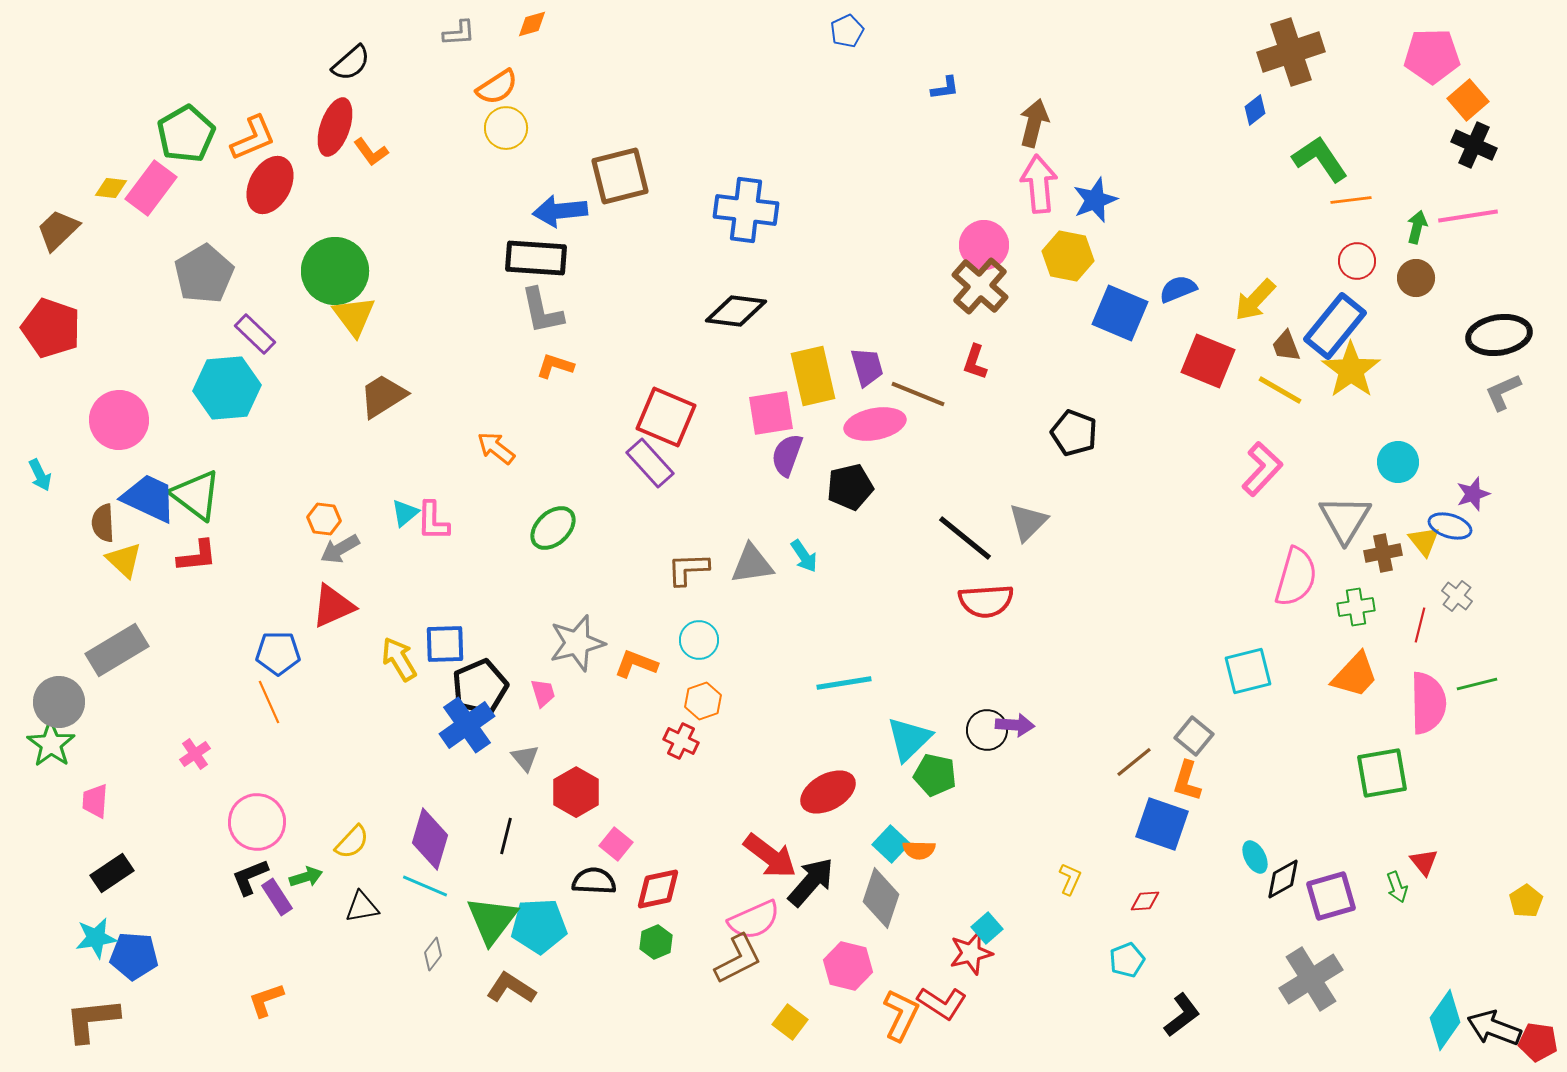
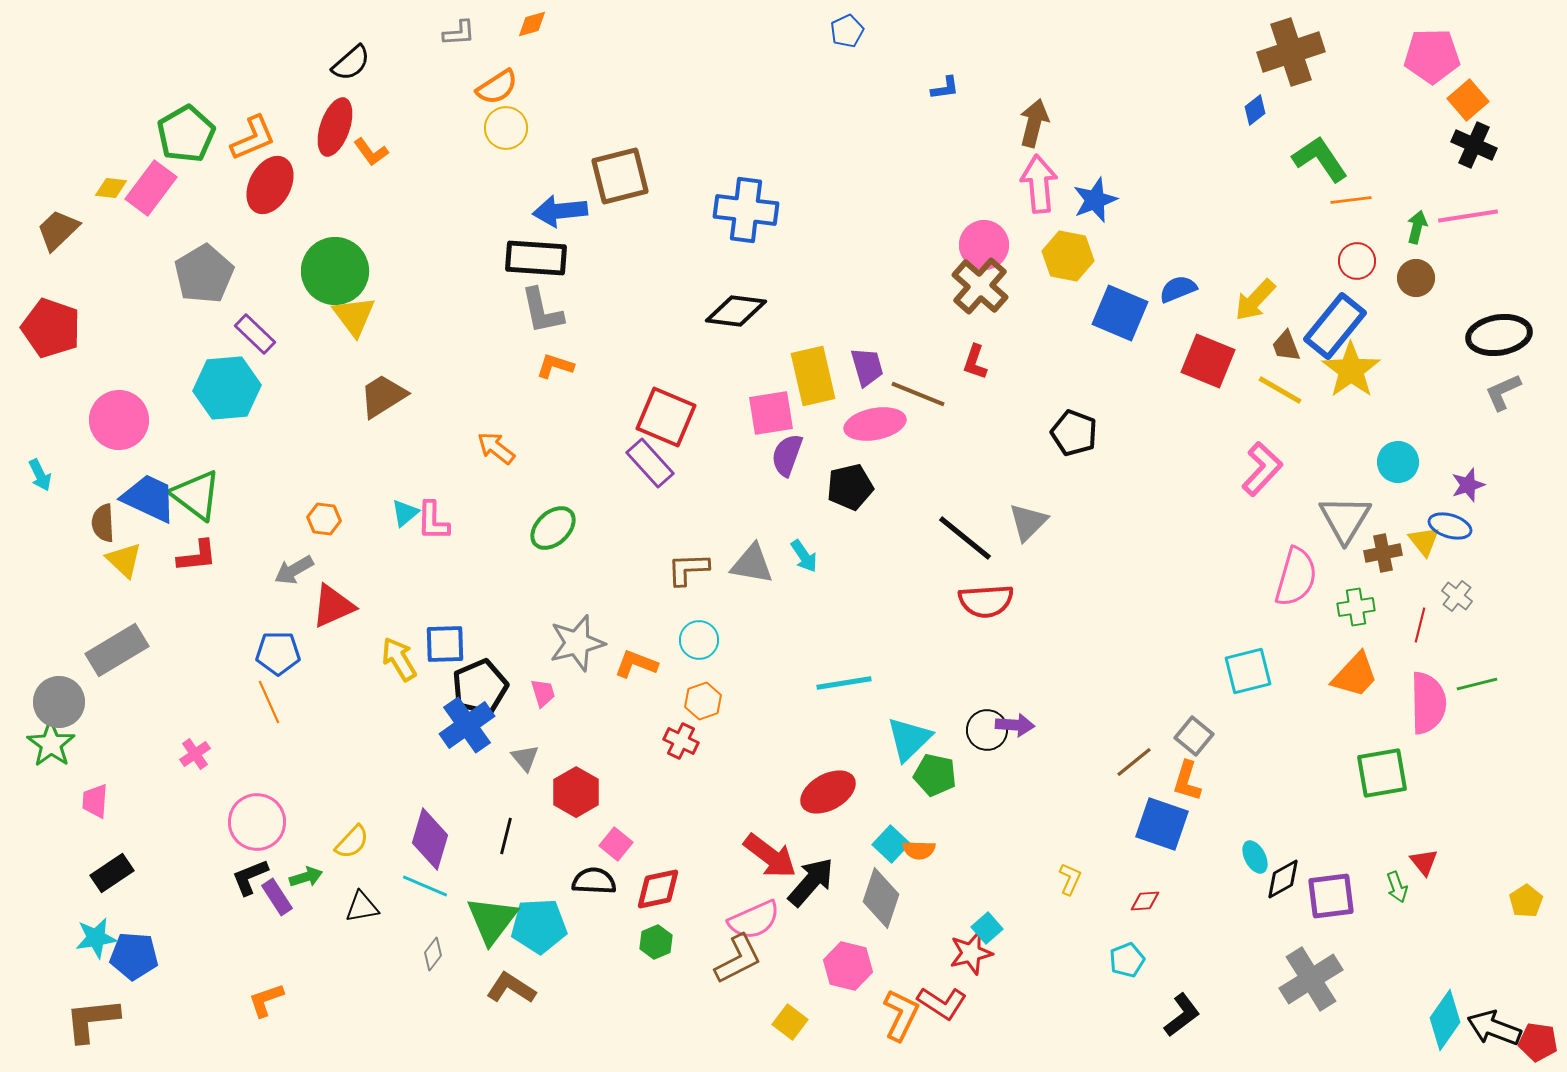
purple star at (1473, 494): moved 5 px left, 9 px up
gray arrow at (340, 549): moved 46 px left, 21 px down
gray triangle at (752, 564): rotated 18 degrees clockwise
purple square at (1331, 896): rotated 9 degrees clockwise
